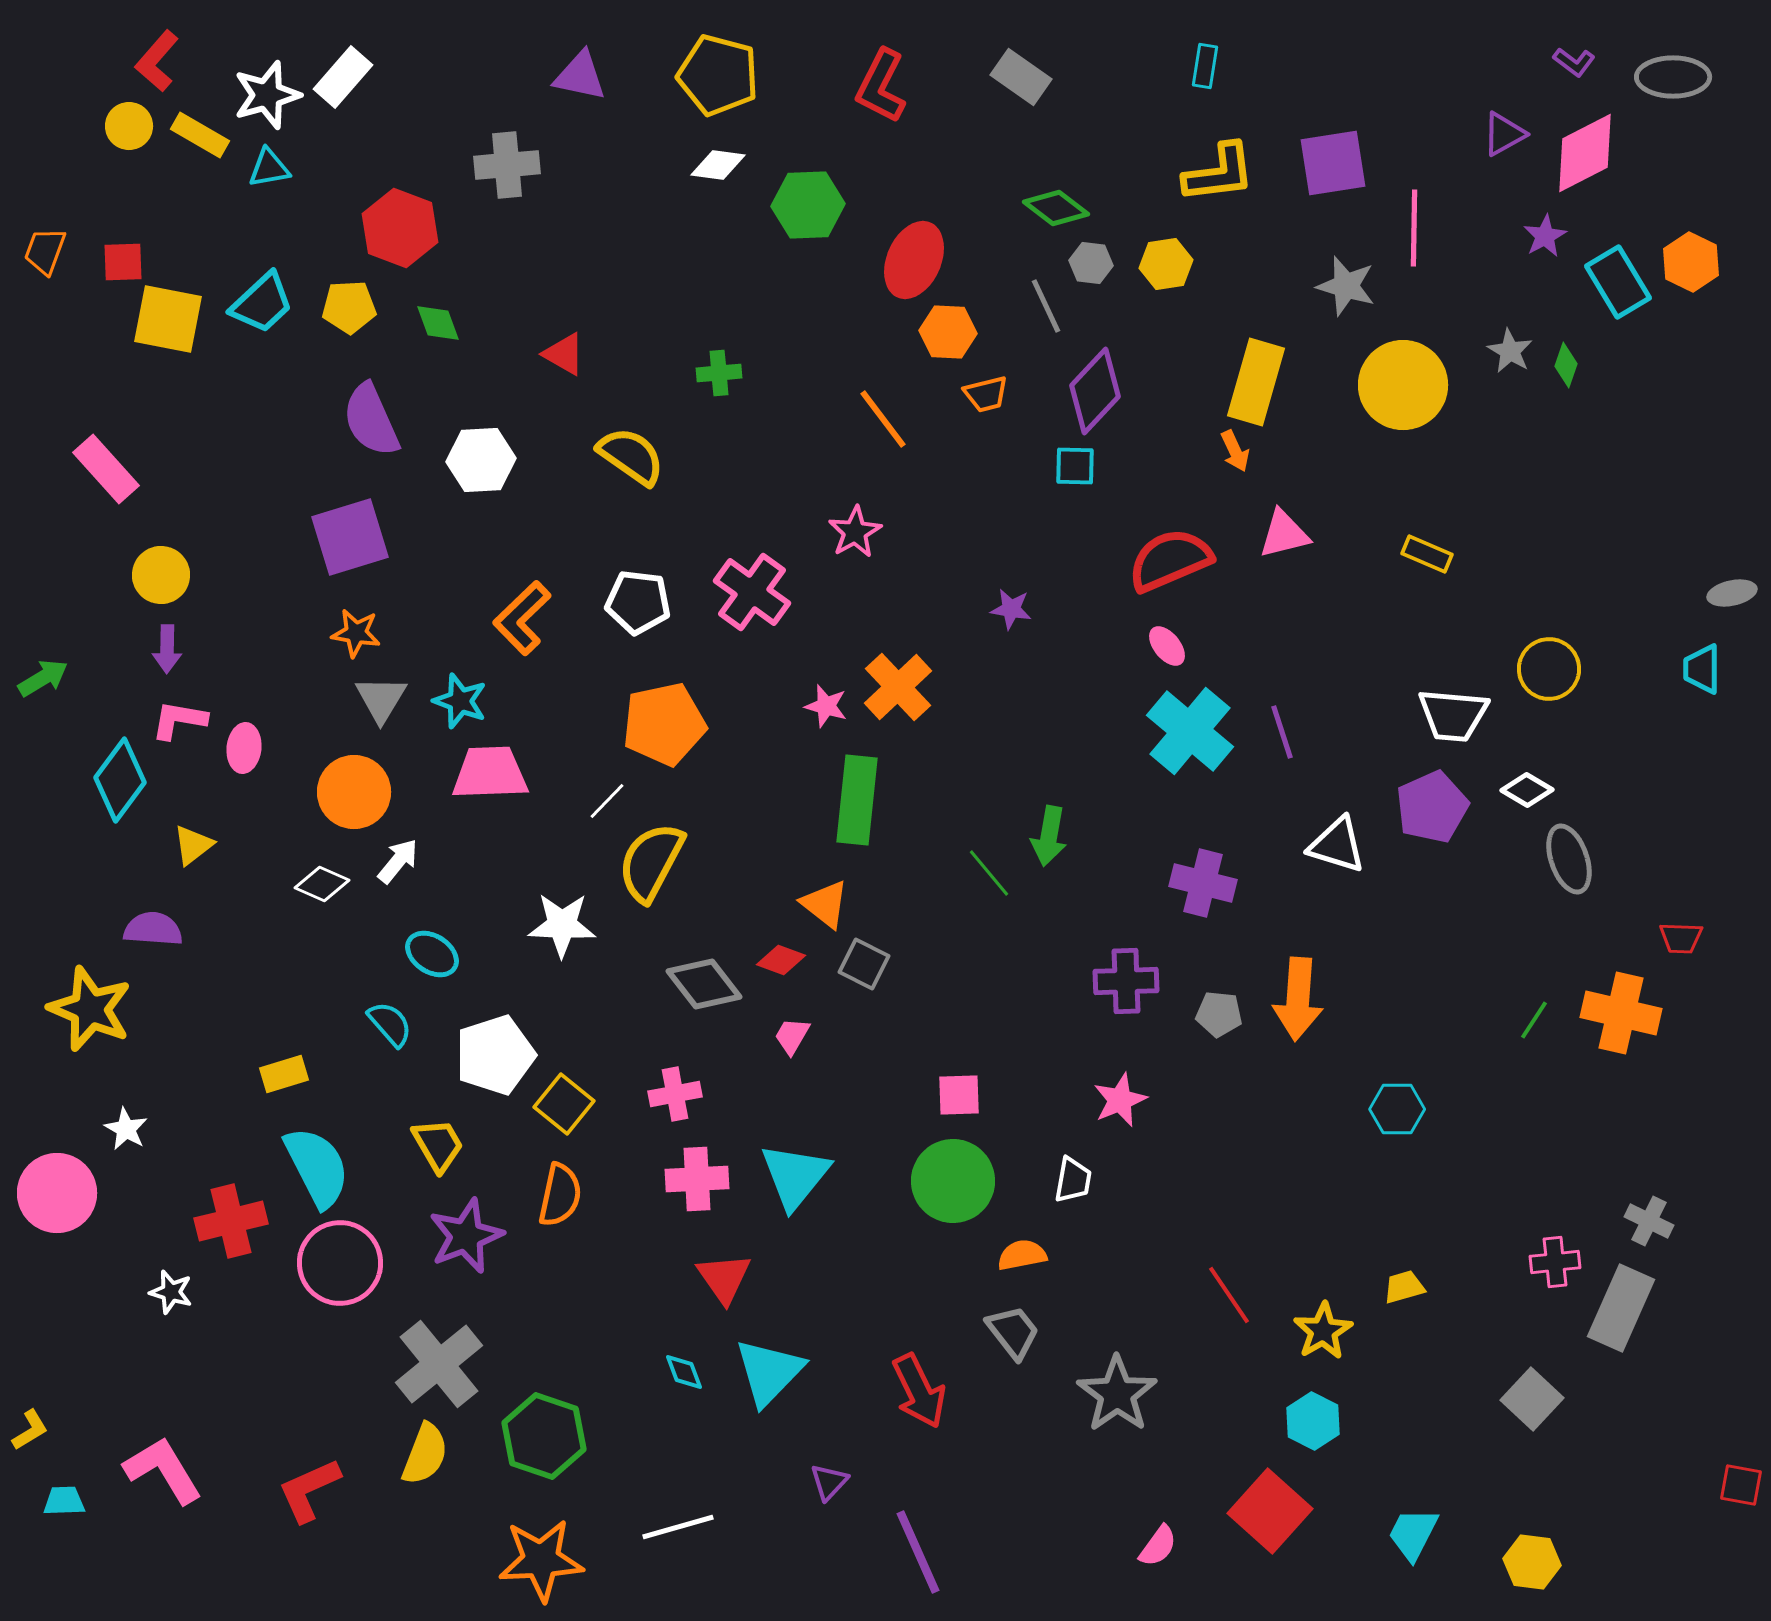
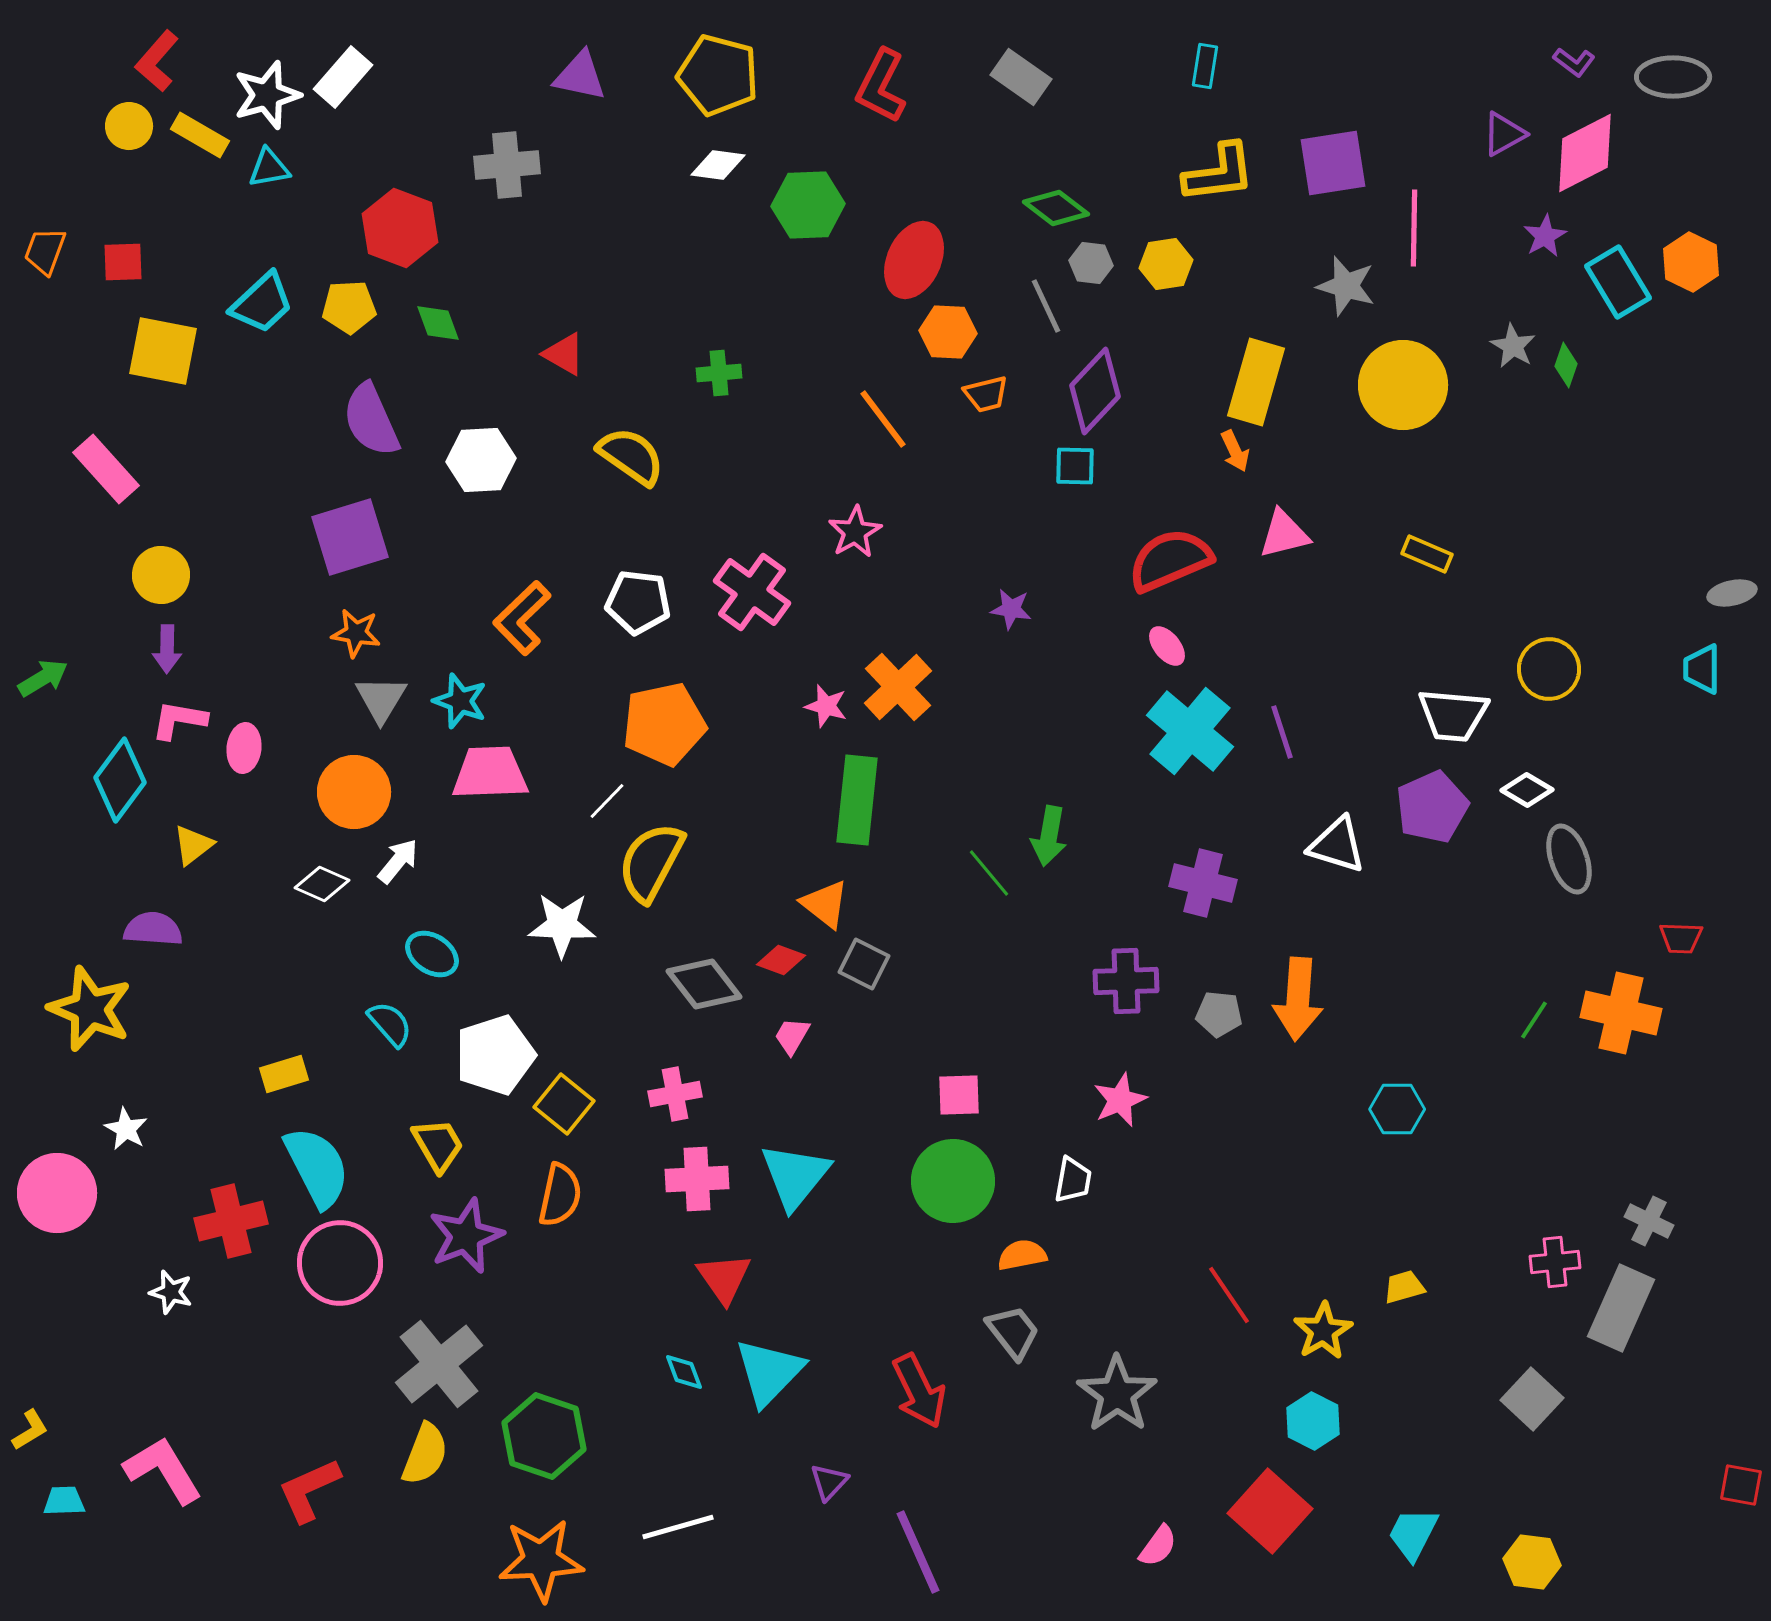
yellow square at (168, 319): moved 5 px left, 32 px down
gray star at (1510, 351): moved 3 px right, 5 px up
